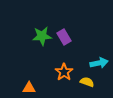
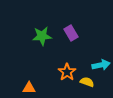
purple rectangle: moved 7 px right, 4 px up
cyan arrow: moved 2 px right, 2 px down
orange star: moved 3 px right
